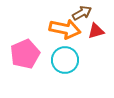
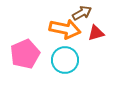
red triangle: moved 2 px down
